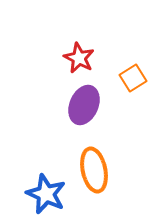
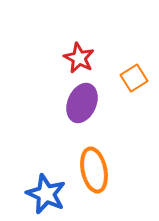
orange square: moved 1 px right
purple ellipse: moved 2 px left, 2 px up
